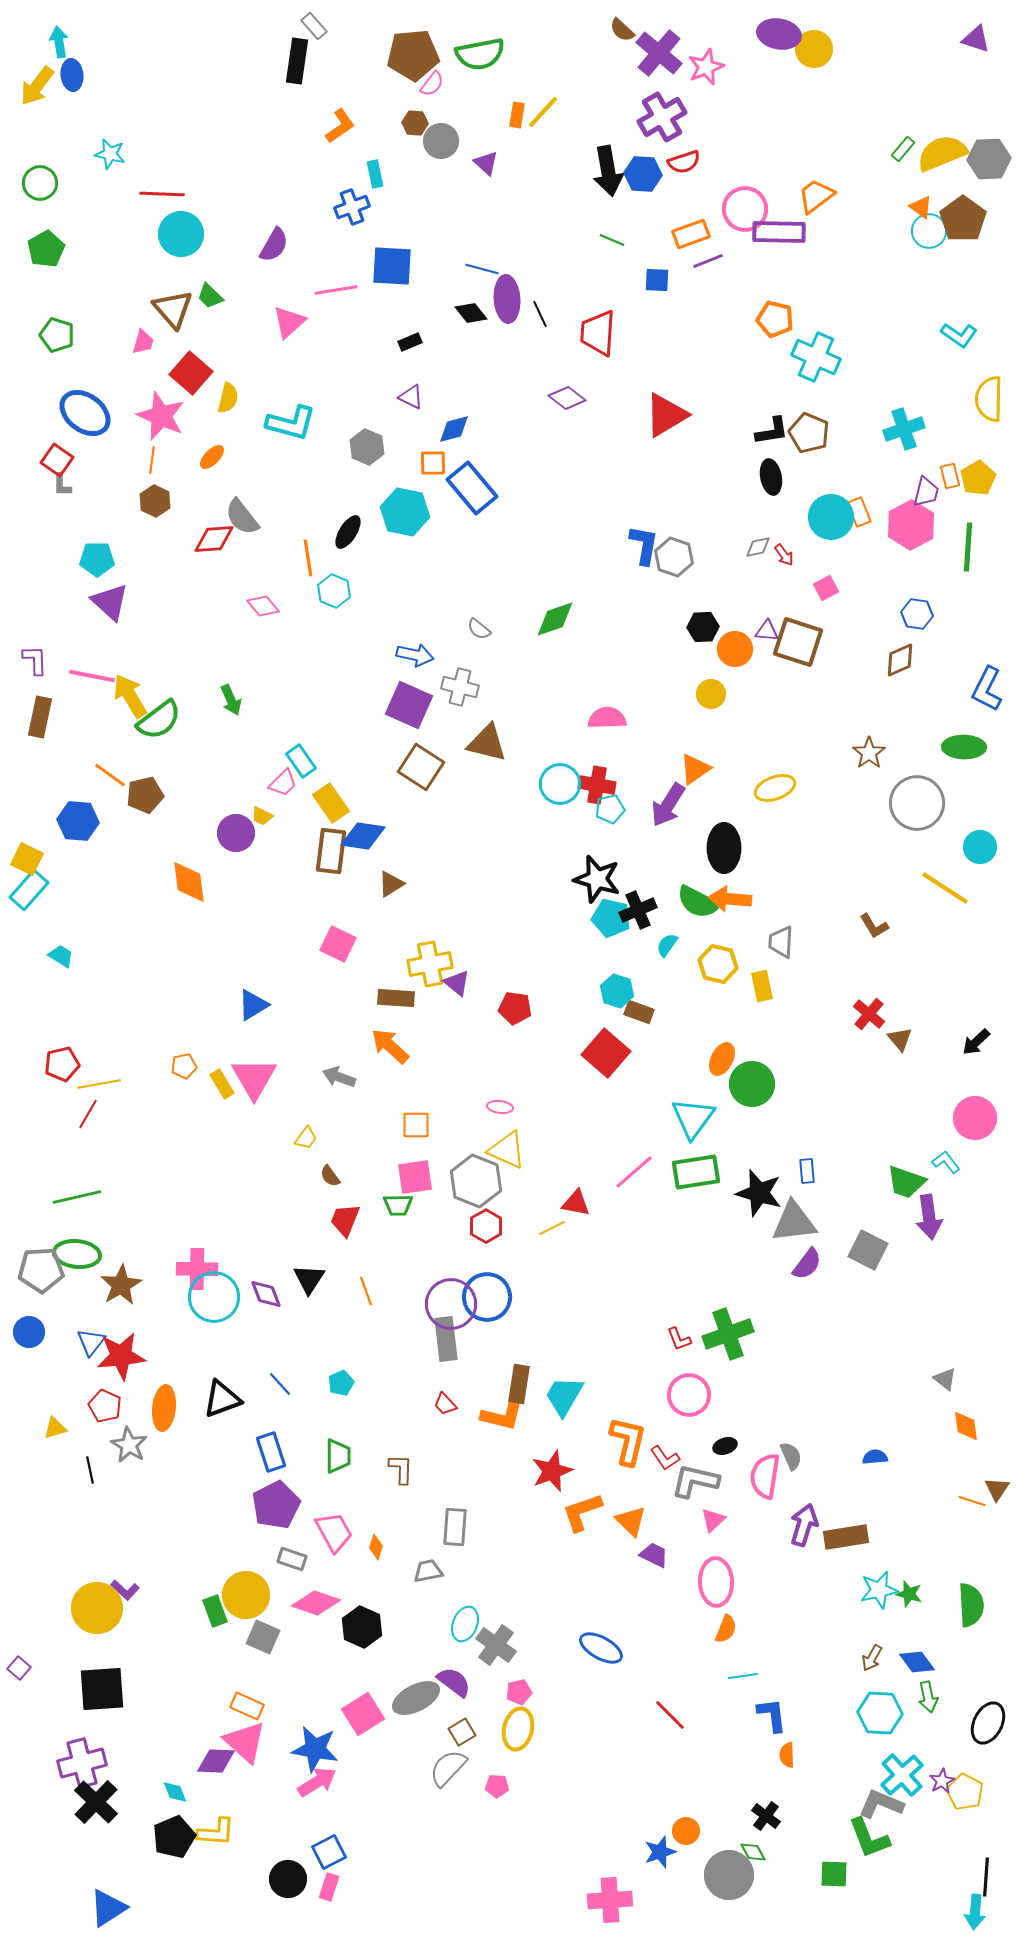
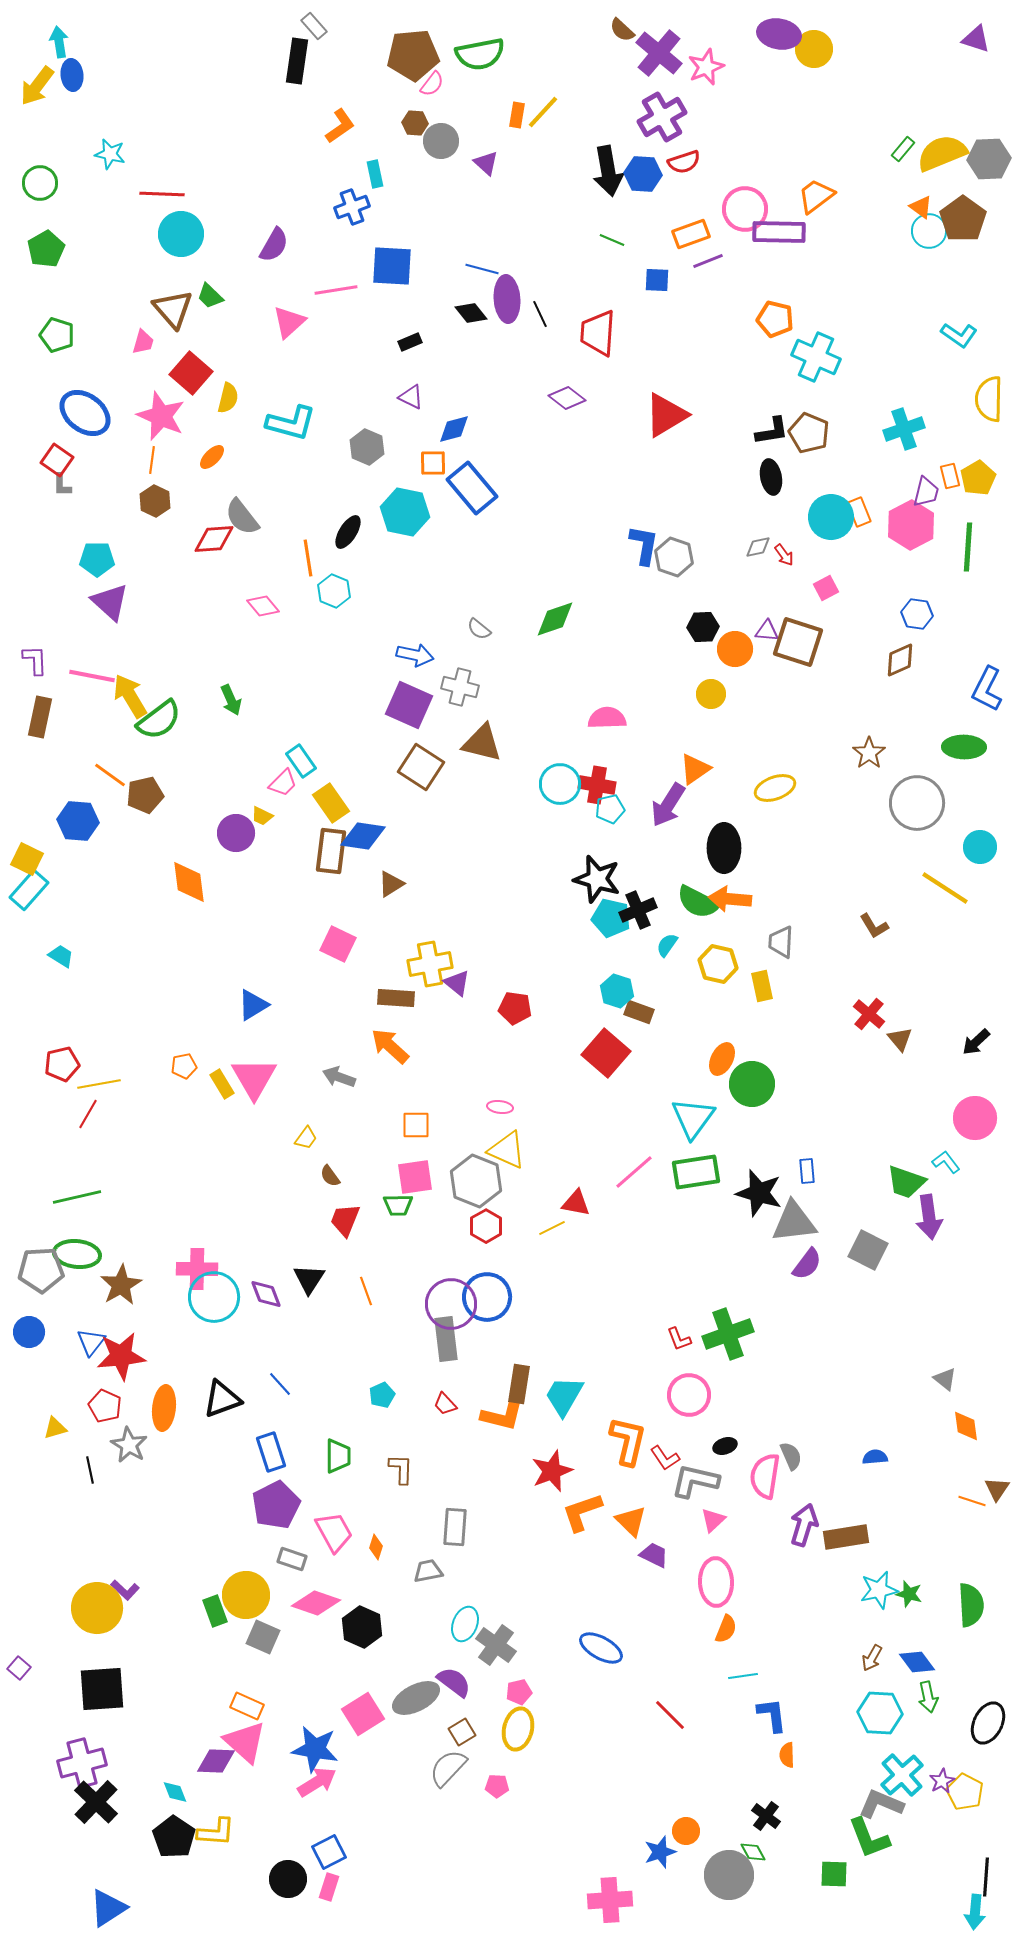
brown triangle at (487, 743): moved 5 px left
cyan pentagon at (341, 1383): moved 41 px right, 12 px down
black pentagon at (174, 1837): rotated 15 degrees counterclockwise
